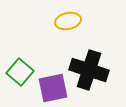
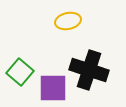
purple square: rotated 12 degrees clockwise
